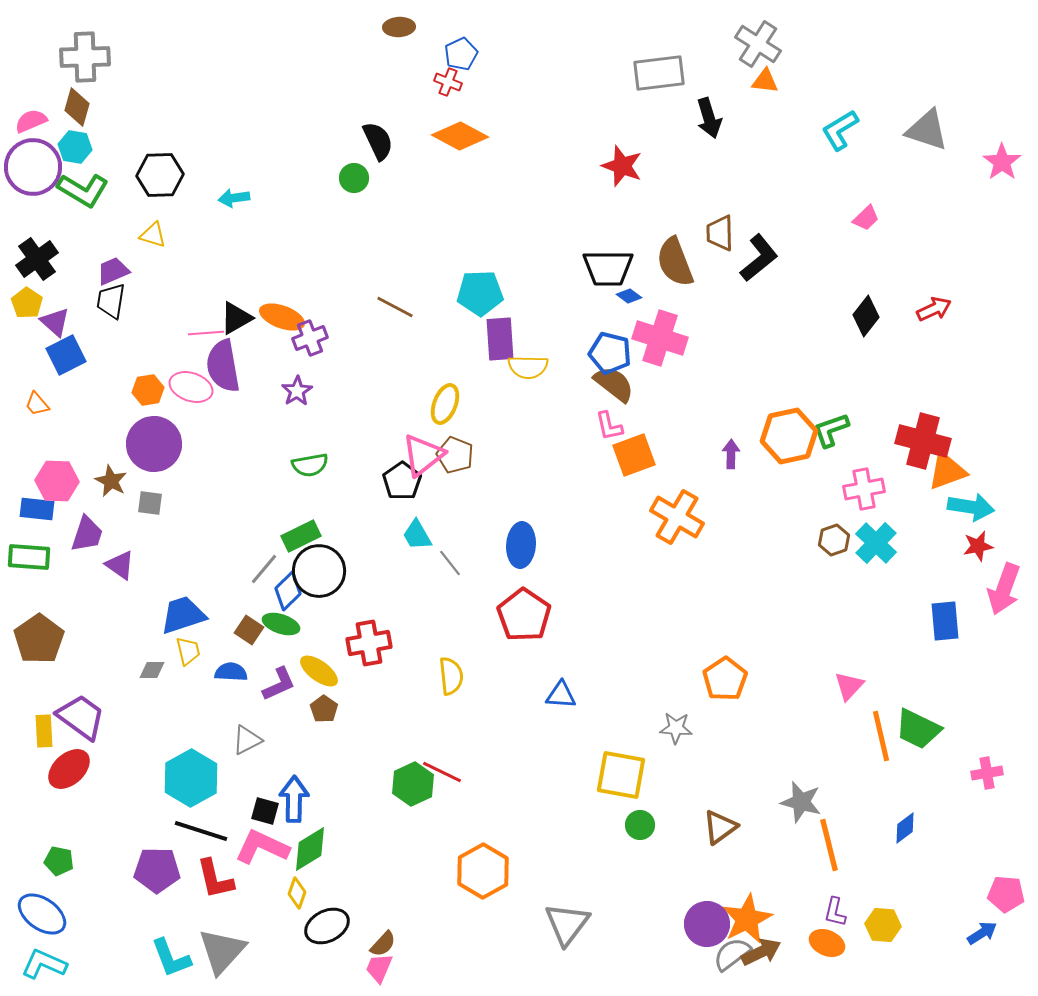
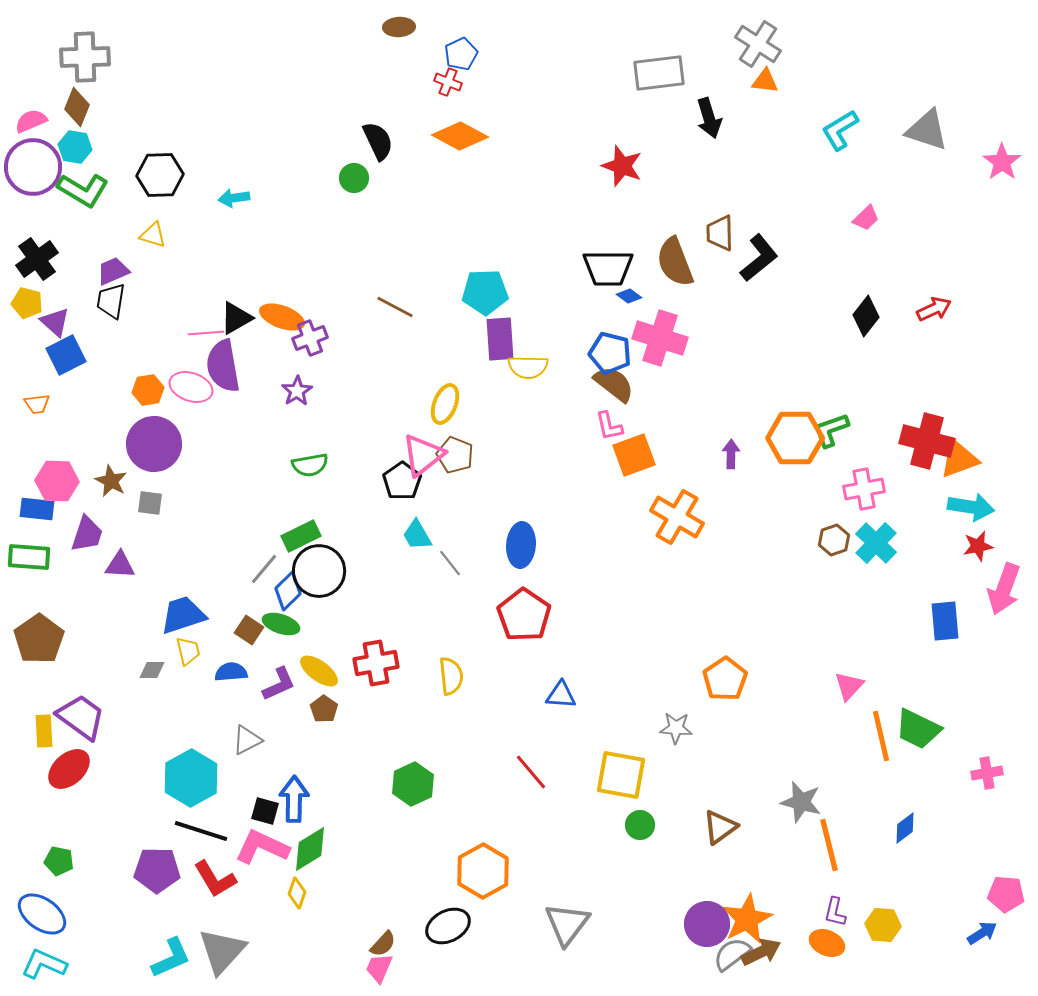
brown diamond at (77, 107): rotated 6 degrees clockwise
cyan pentagon at (480, 293): moved 5 px right, 1 px up
yellow pentagon at (27, 303): rotated 20 degrees counterclockwise
orange trapezoid at (37, 404): rotated 56 degrees counterclockwise
orange hexagon at (789, 436): moved 6 px right, 2 px down; rotated 12 degrees clockwise
red cross at (923, 441): moved 4 px right
orange triangle at (947, 471): moved 12 px right, 12 px up
purple triangle at (120, 565): rotated 32 degrees counterclockwise
red cross at (369, 643): moved 7 px right, 20 px down
blue semicircle at (231, 672): rotated 8 degrees counterclockwise
red line at (442, 772): moved 89 px right; rotated 24 degrees clockwise
red L-shape at (215, 879): rotated 18 degrees counterclockwise
black ellipse at (327, 926): moved 121 px right
cyan L-shape at (171, 958): rotated 93 degrees counterclockwise
